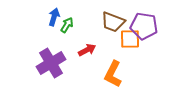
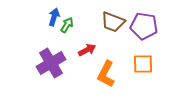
orange square: moved 13 px right, 25 px down
orange L-shape: moved 7 px left
